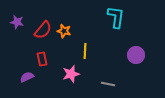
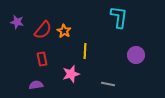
cyan L-shape: moved 3 px right
orange star: rotated 16 degrees clockwise
purple semicircle: moved 9 px right, 8 px down; rotated 16 degrees clockwise
